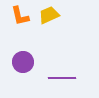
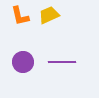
purple line: moved 16 px up
